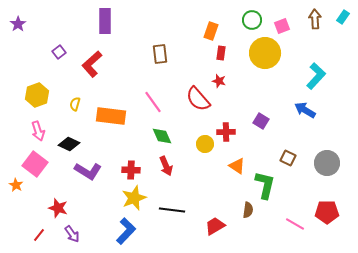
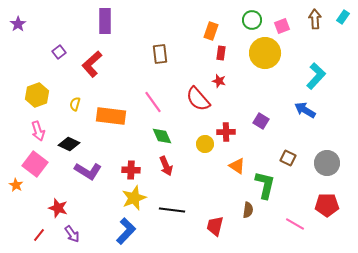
red pentagon at (327, 212): moved 7 px up
red trapezoid at (215, 226): rotated 45 degrees counterclockwise
